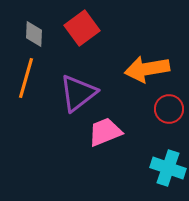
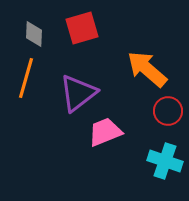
red square: rotated 20 degrees clockwise
orange arrow: rotated 51 degrees clockwise
red circle: moved 1 px left, 2 px down
cyan cross: moved 3 px left, 7 px up
